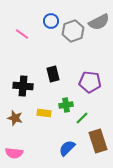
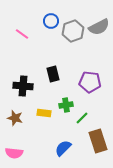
gray semicircle: moved 5 px down
blue semicircle: moved 4 px left
